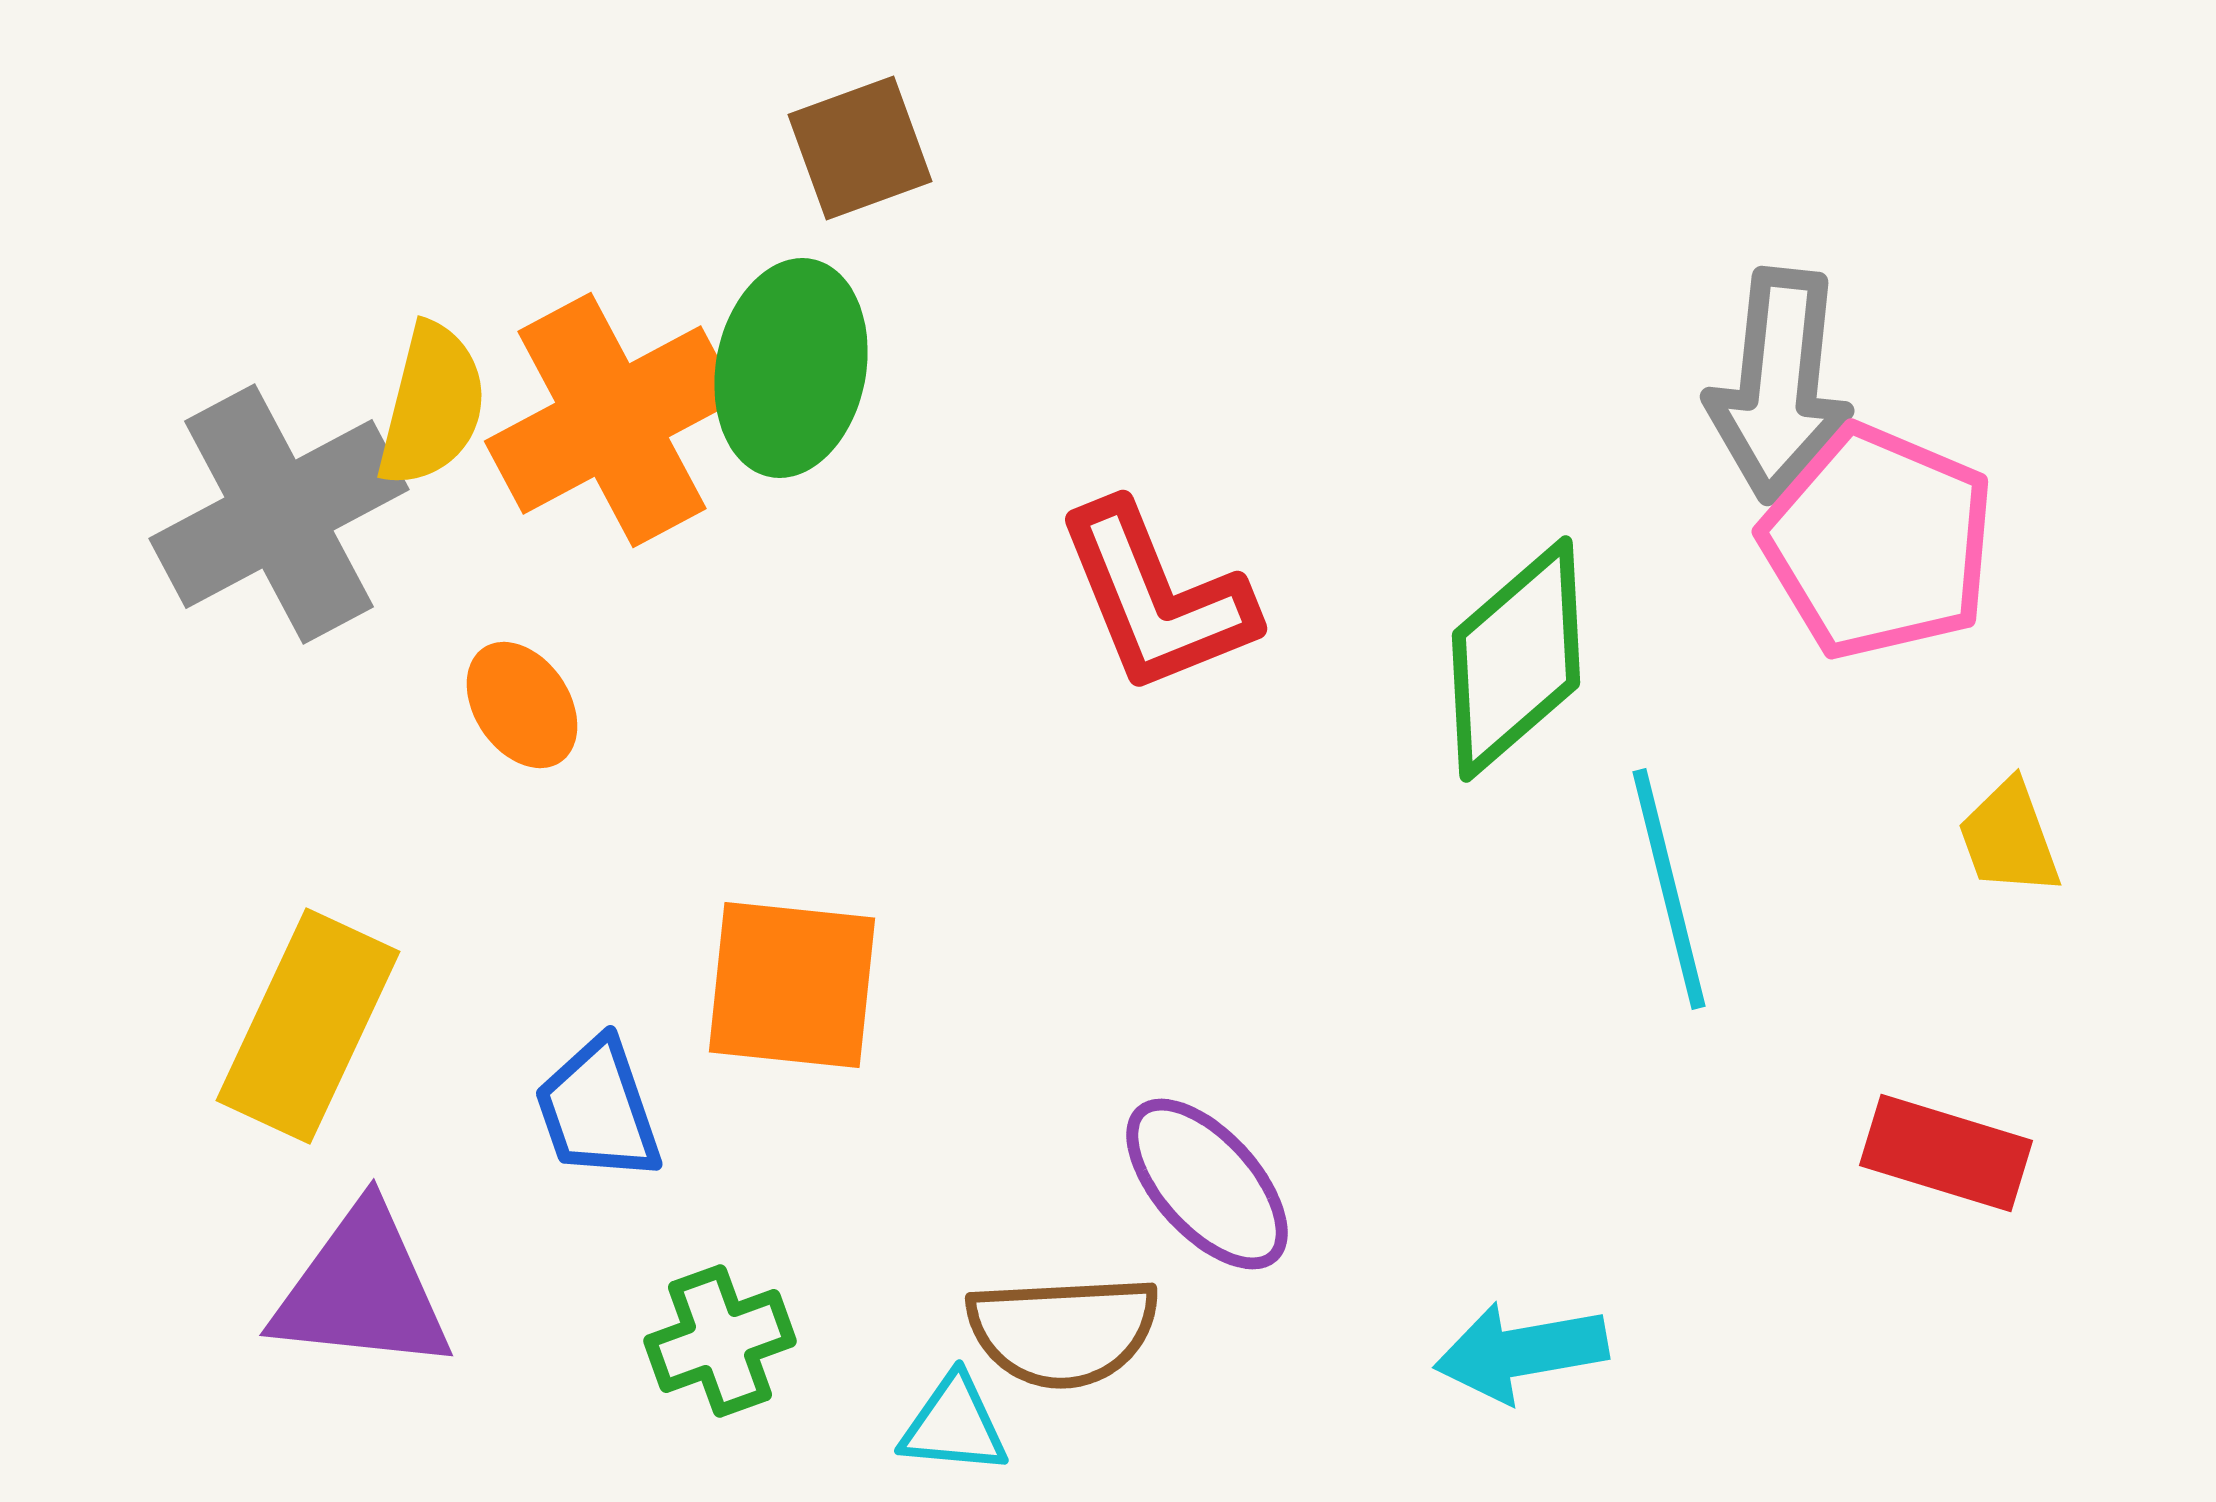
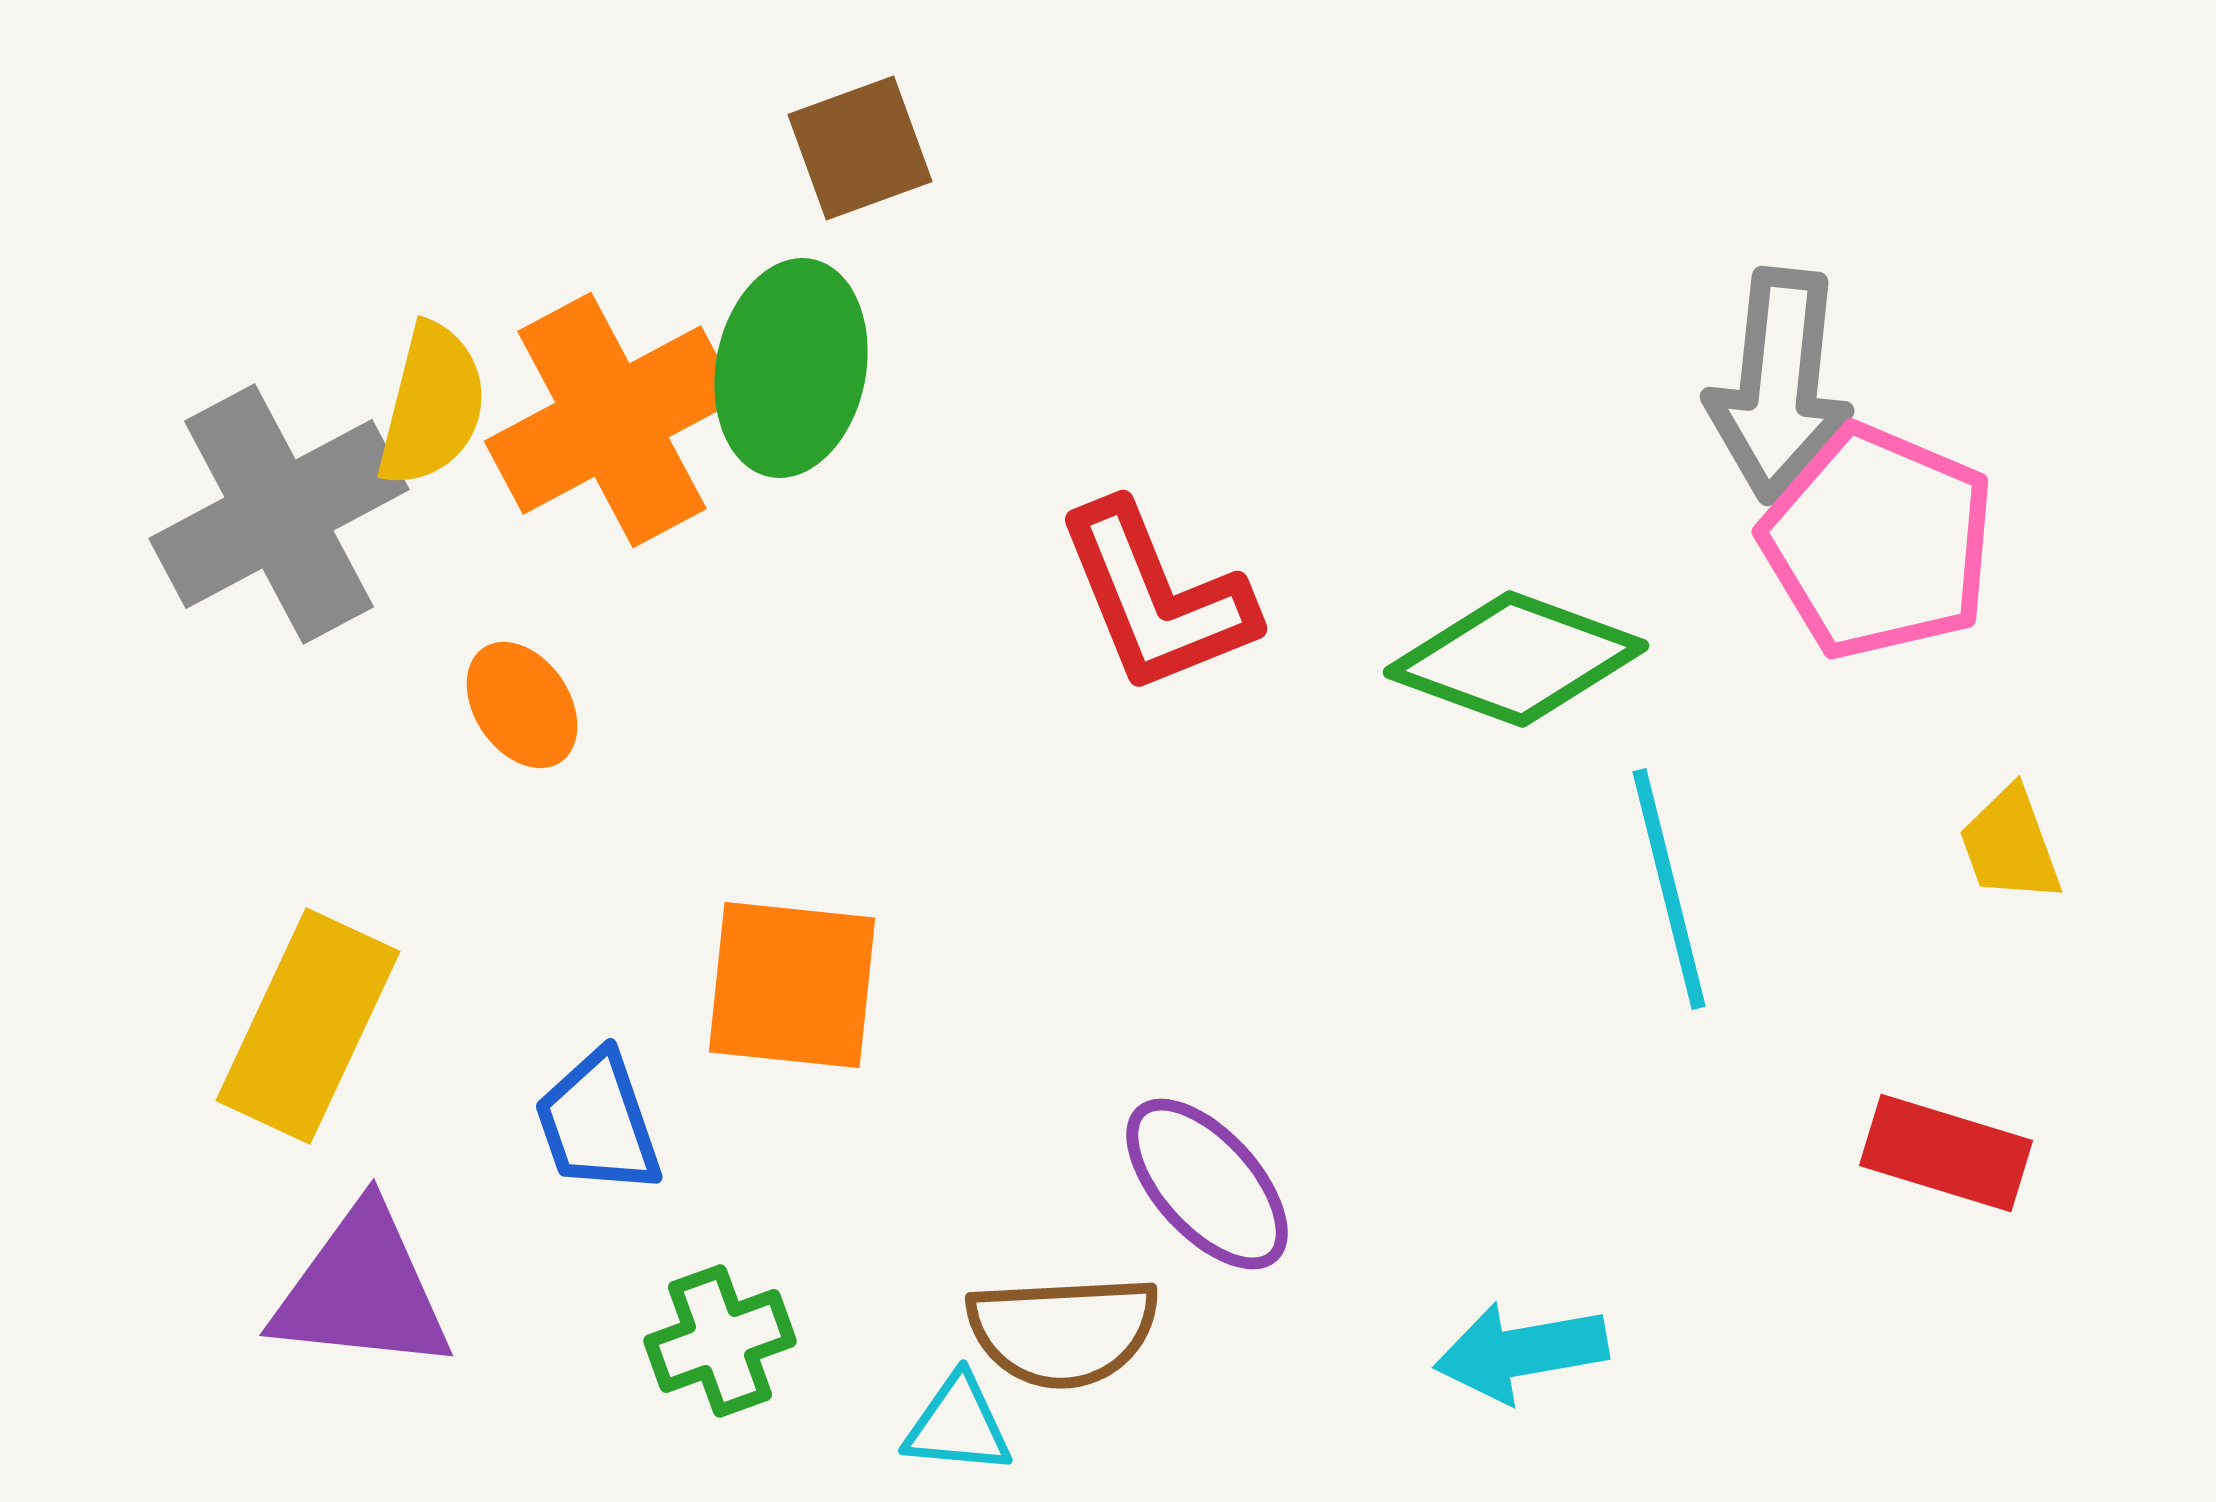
green diamond: rotated 61 degrees clockwise
yellow trapezoid: moved 1 px right, 7 px down
blue trapezoid: moved 13 px down
cyan triangle: moved 4 px right
